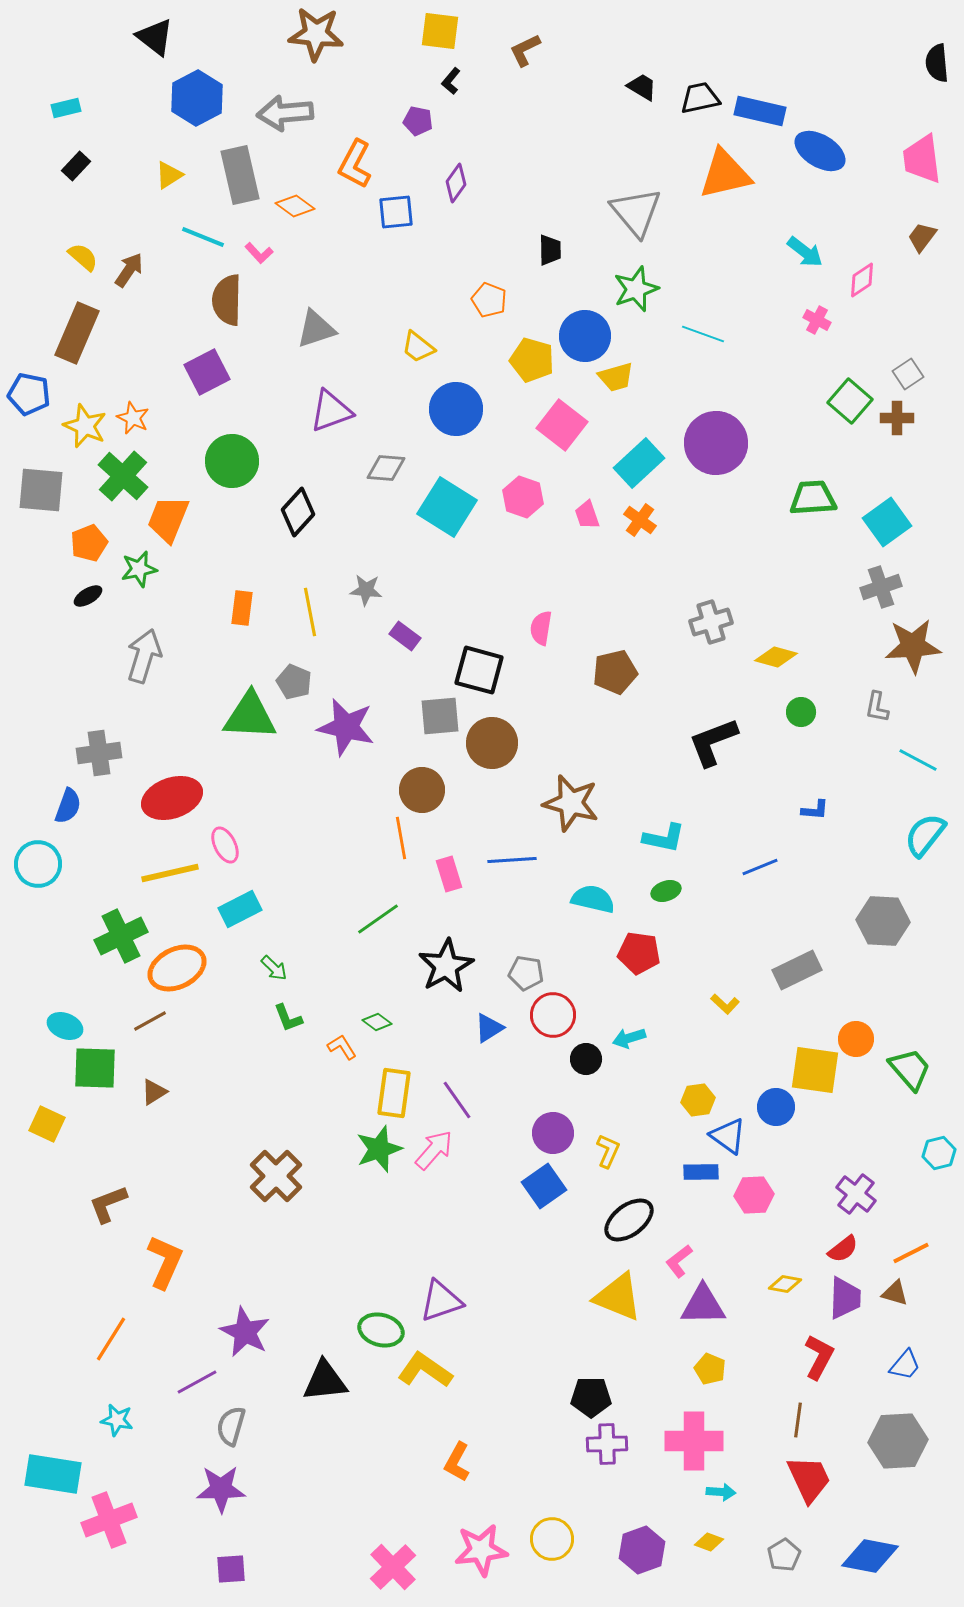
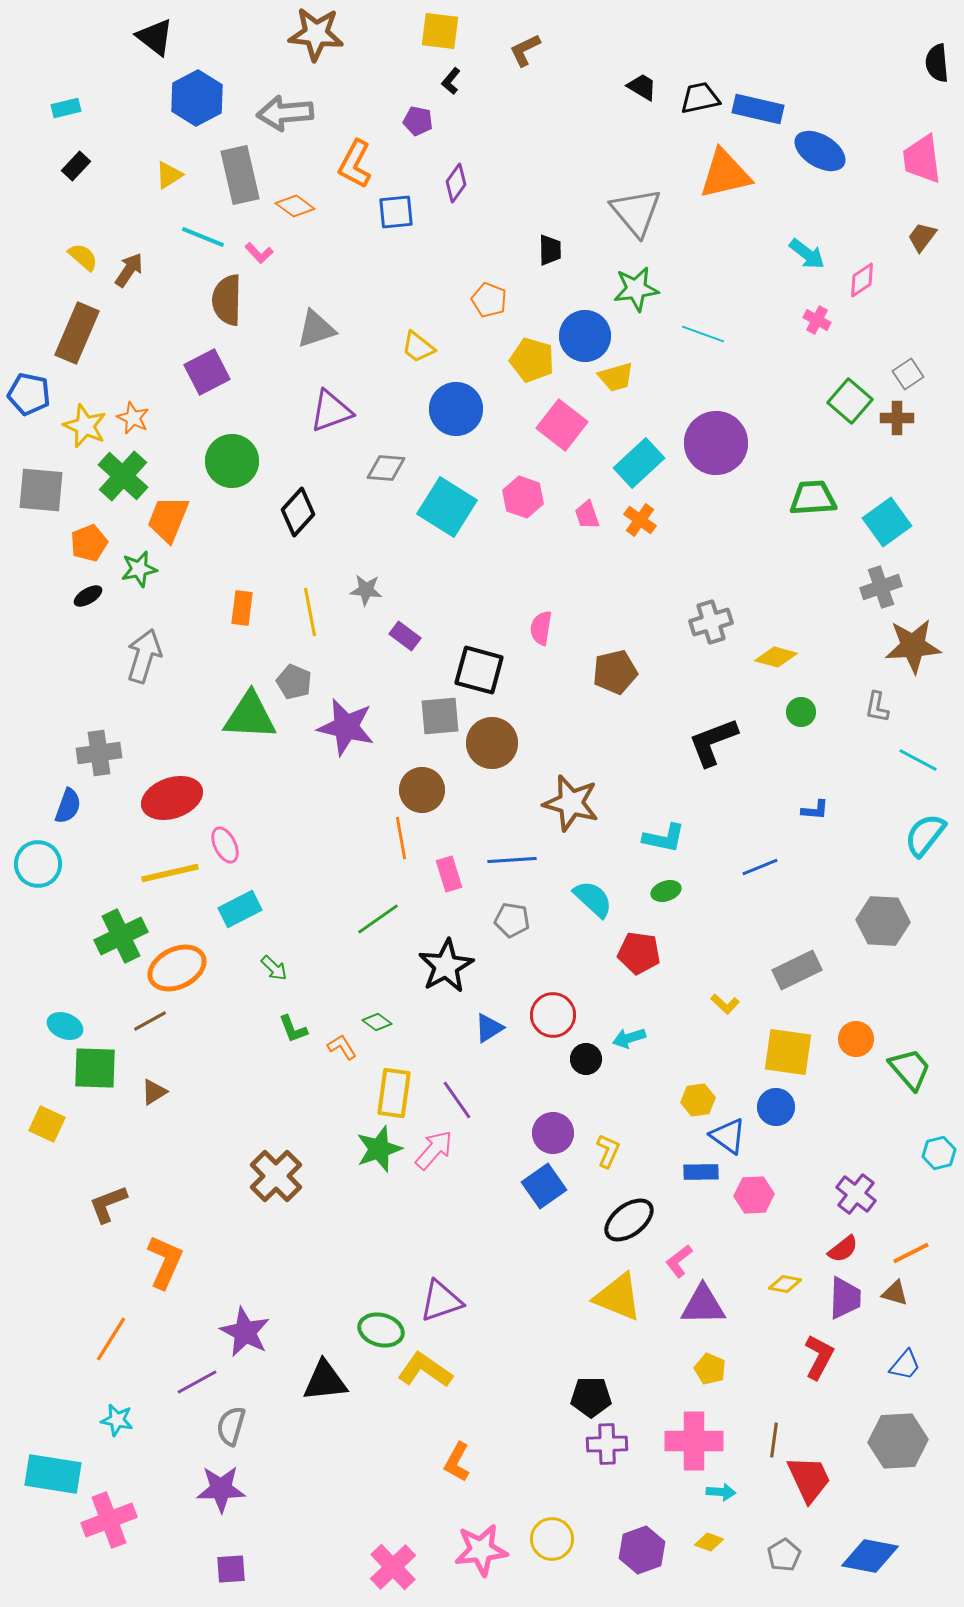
blue rectangle at (760, 111): moved 2 px left, 2 px up
cyan arrow at (805, 252): moved 2 px right, 2 px down
green star at (636, 289): rotated 12 degrees clockwise
cyan semicircle at (593, 899): rotated 30 degrees clockwise
gray pentagon at (526, 973): moved 14 px left, 53 px up
green L-shape at (288, 1018): moved 5 px right, 11 px down
yellow square at (815, 1070): moved 27 px left, 18 px up
brown line at (798, 1420): moved 24 px left, 20 px down
